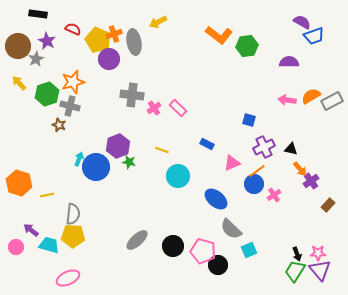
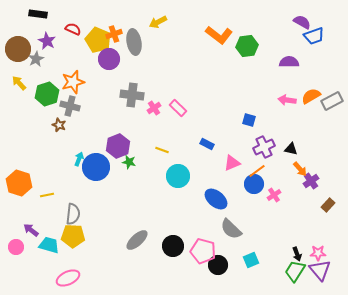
brown circle at (18, 46): moved 3 px down
cyan square at (249, 250): moved 2 px right, 10 px down
